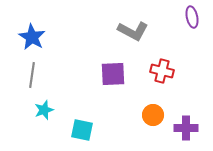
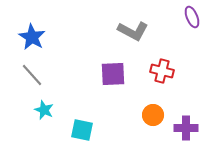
purple ellipse: rotated 10 degrees counterclockwise
gray line: rotated 50 degrees counterclockwise
cyan star: rotated 30 degrees counterclockwise
